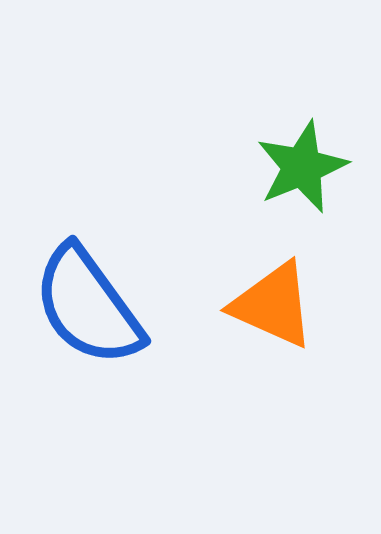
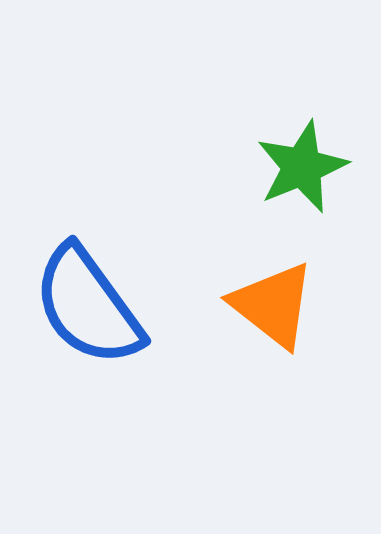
orange triangle: rotated 14 degrees clockwise
